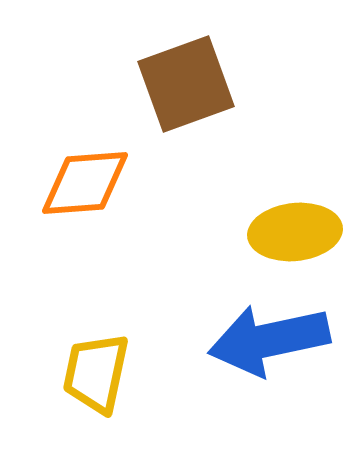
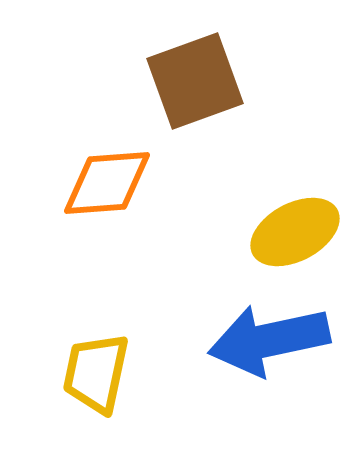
brown square: moved 9 px right, 3 px up
orange diamond: moved 22 px right
yellow ellipse: rotated 22 degrees counterclockwise
